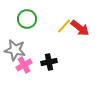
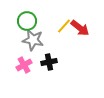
green circle: moved 2 px down
gray star: moved 18 px right, 10 px up
